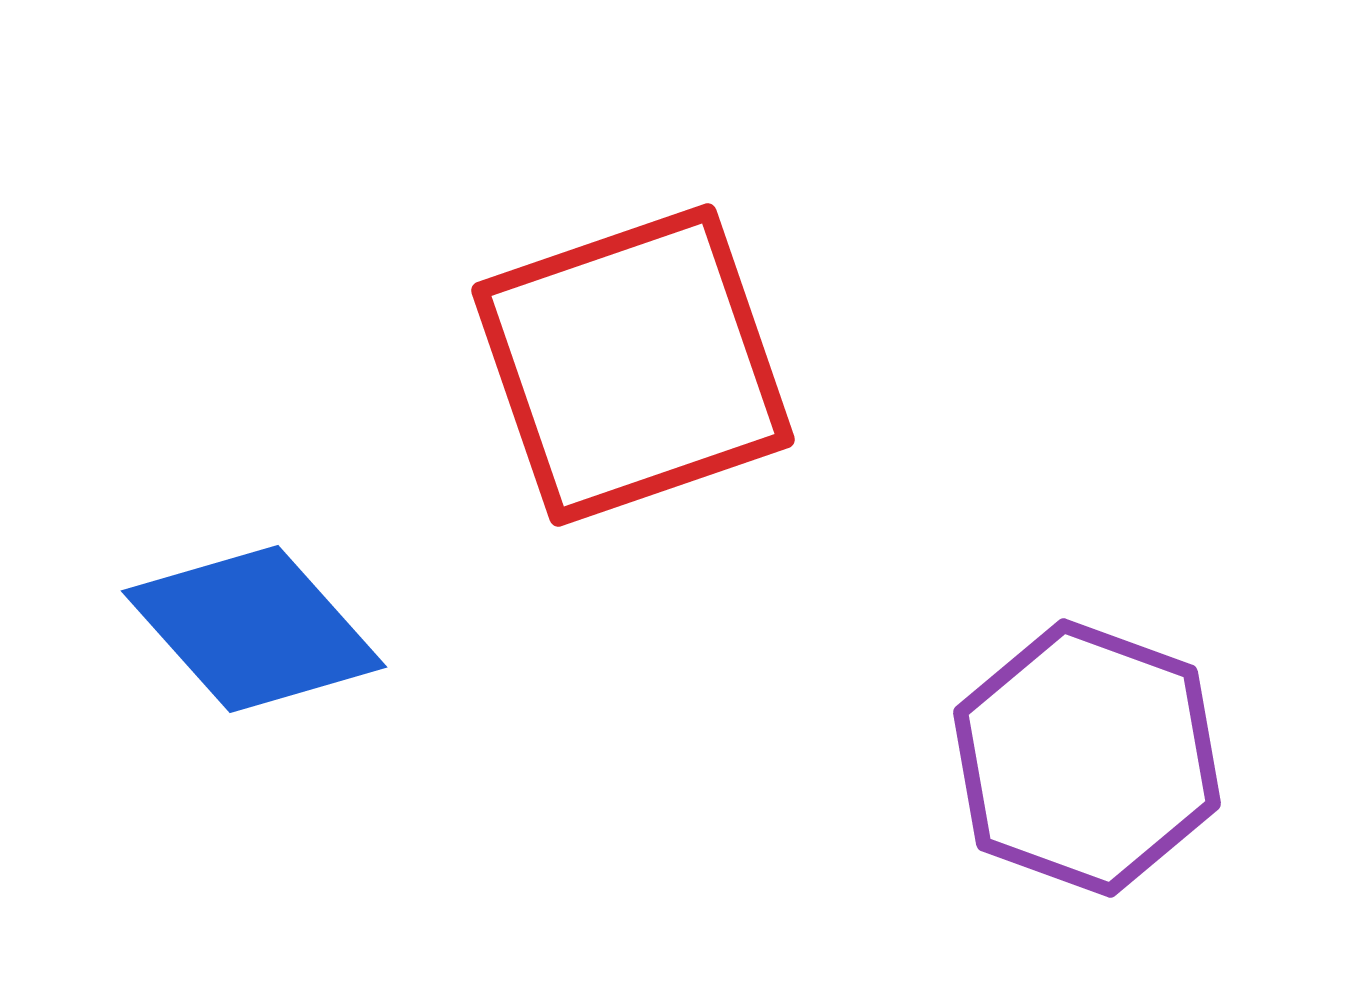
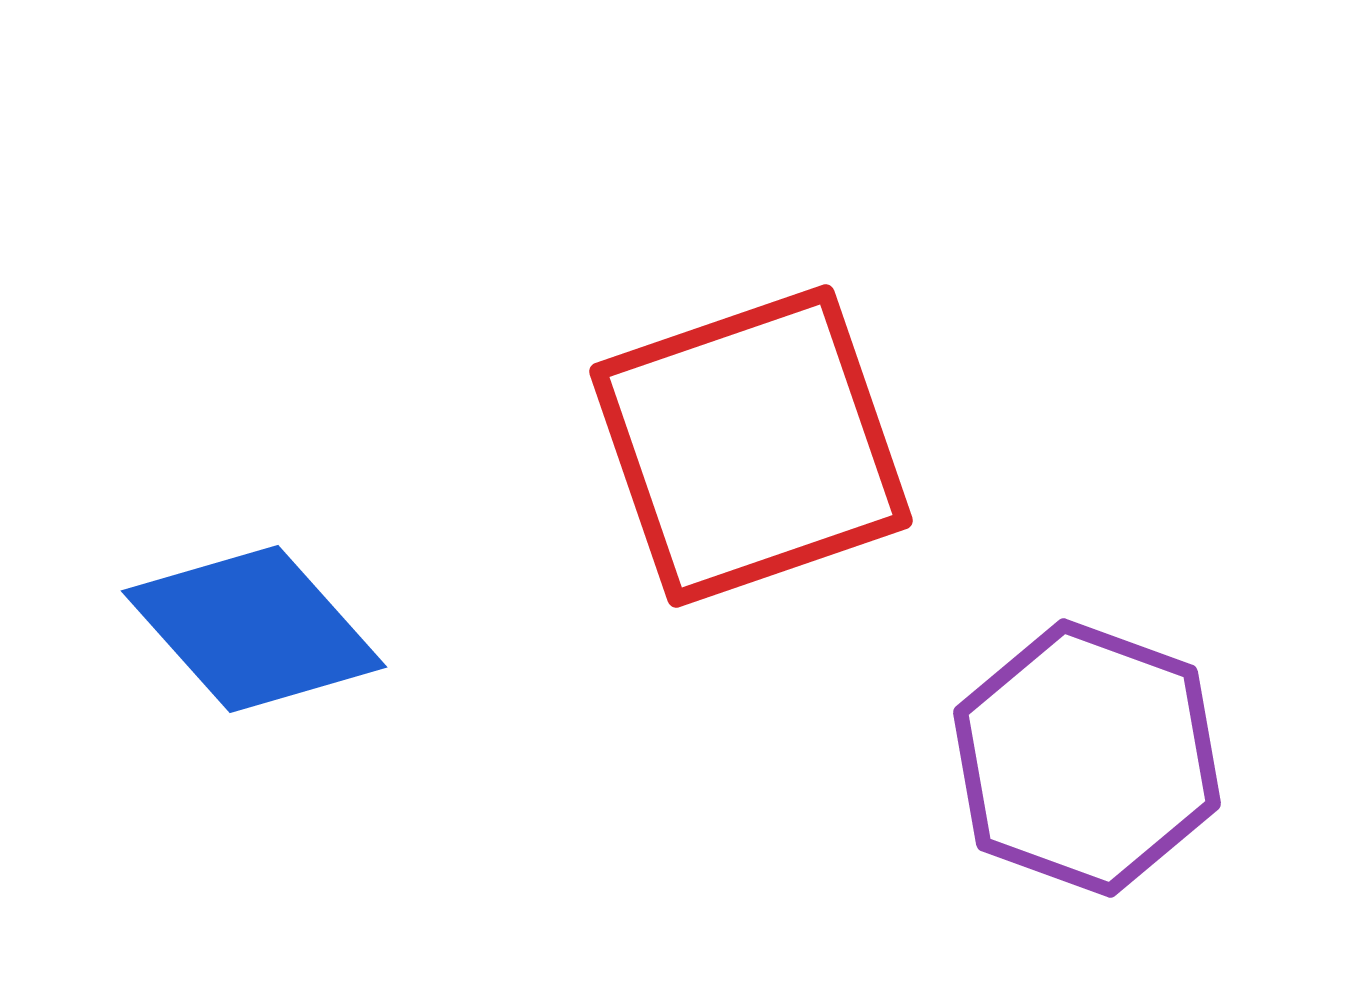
red square: moved 118 px right, 81 px down
